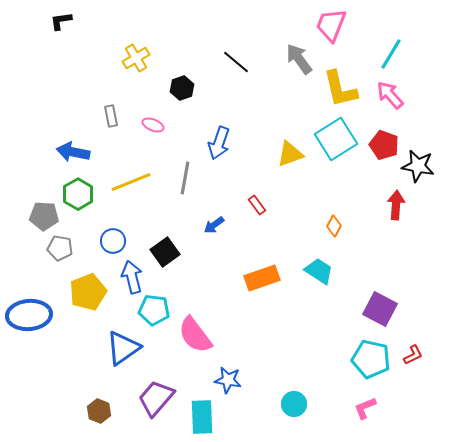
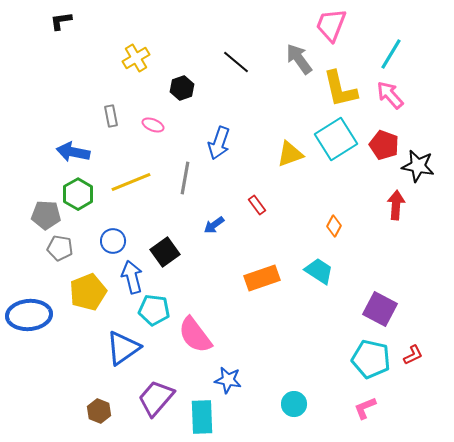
gray pentagon at (44, 216): moved 2 px right, 1 px up
